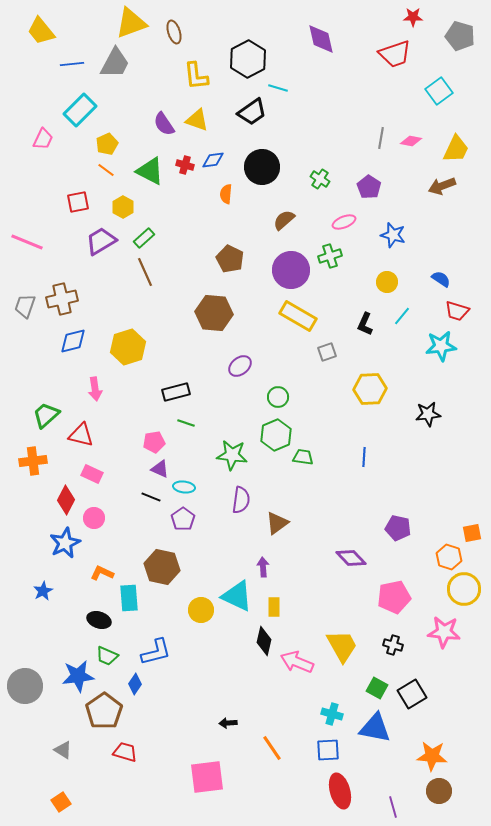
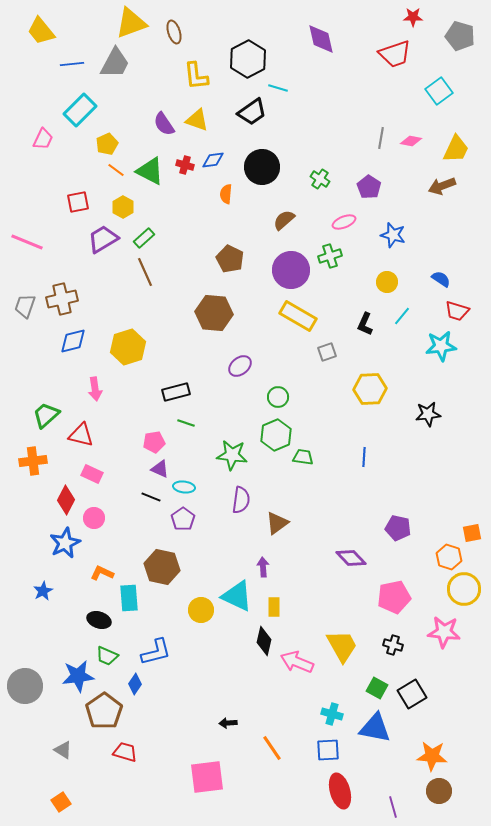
orange line at (106, 170): moved 10 px right
purple trapezoid at (101, 241): moved 2 px right, 2 px up
